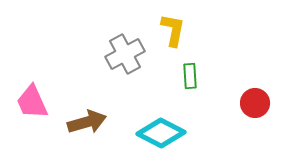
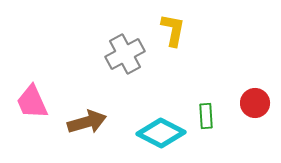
green rectangle: moved 16 px right, 40 px down
